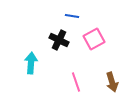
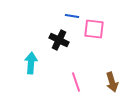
pink square: moved 10 px up; rotated 35 degrees clockwise
